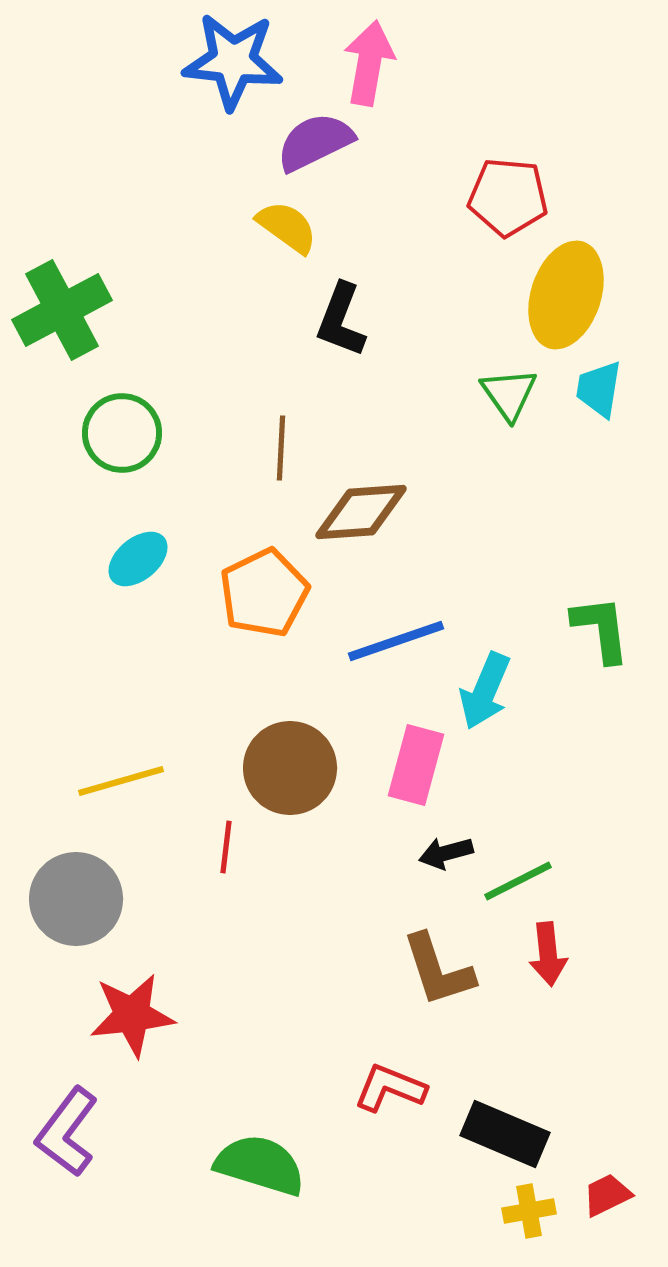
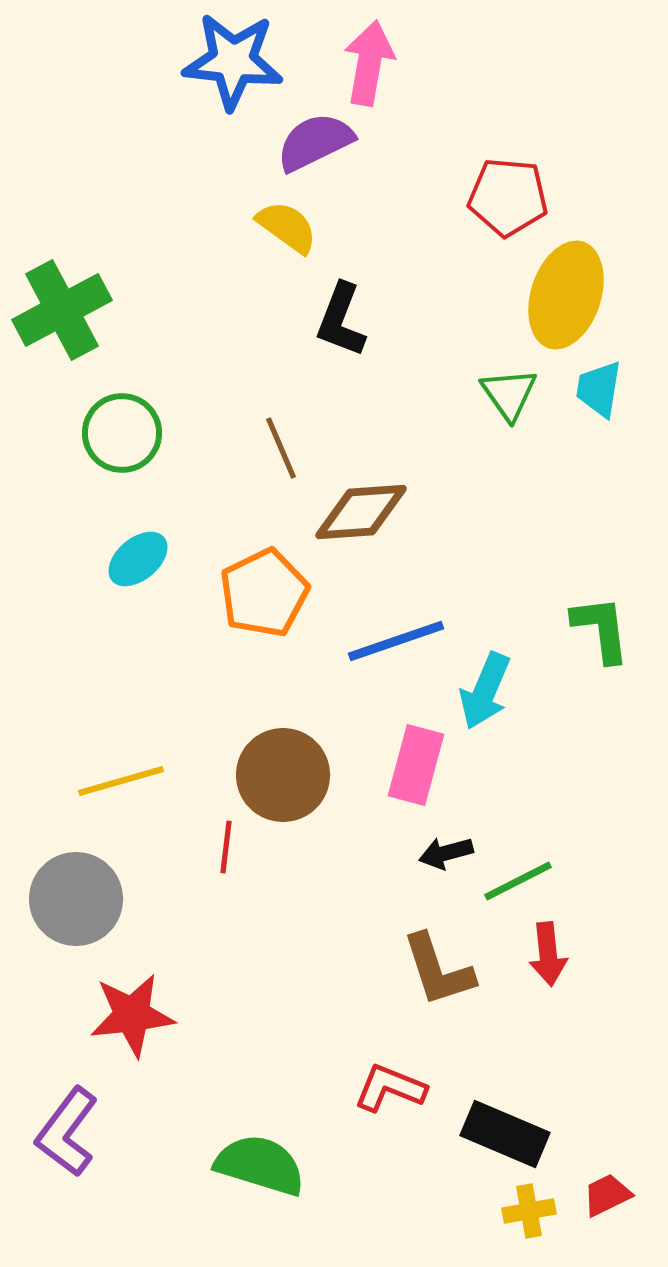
brown line: rotated 26 degrees counterclockwise
brown circle: moved 7 px left, 7 px down
